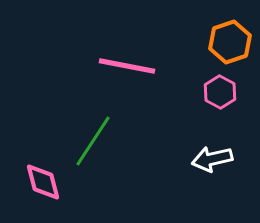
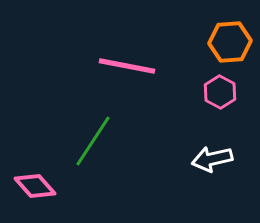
orange hexagon: rotated 15 degrees clockwise
pink diamond: moved 8 px left, 4 px down; rotated 27 degrees counterclockwise
